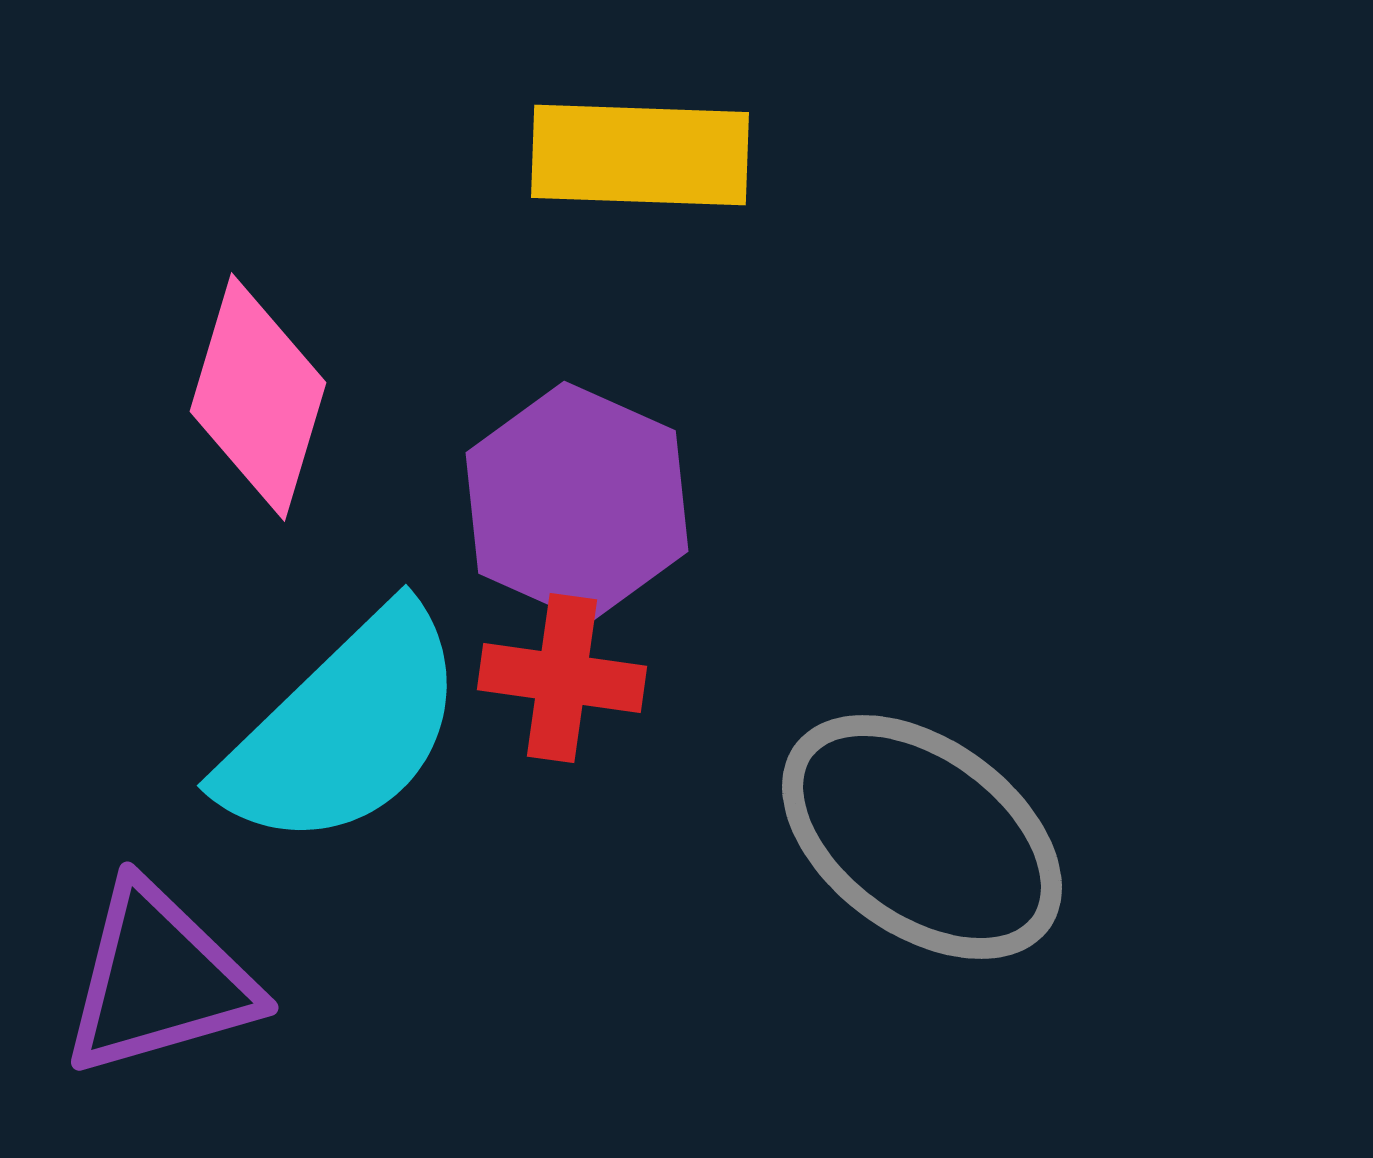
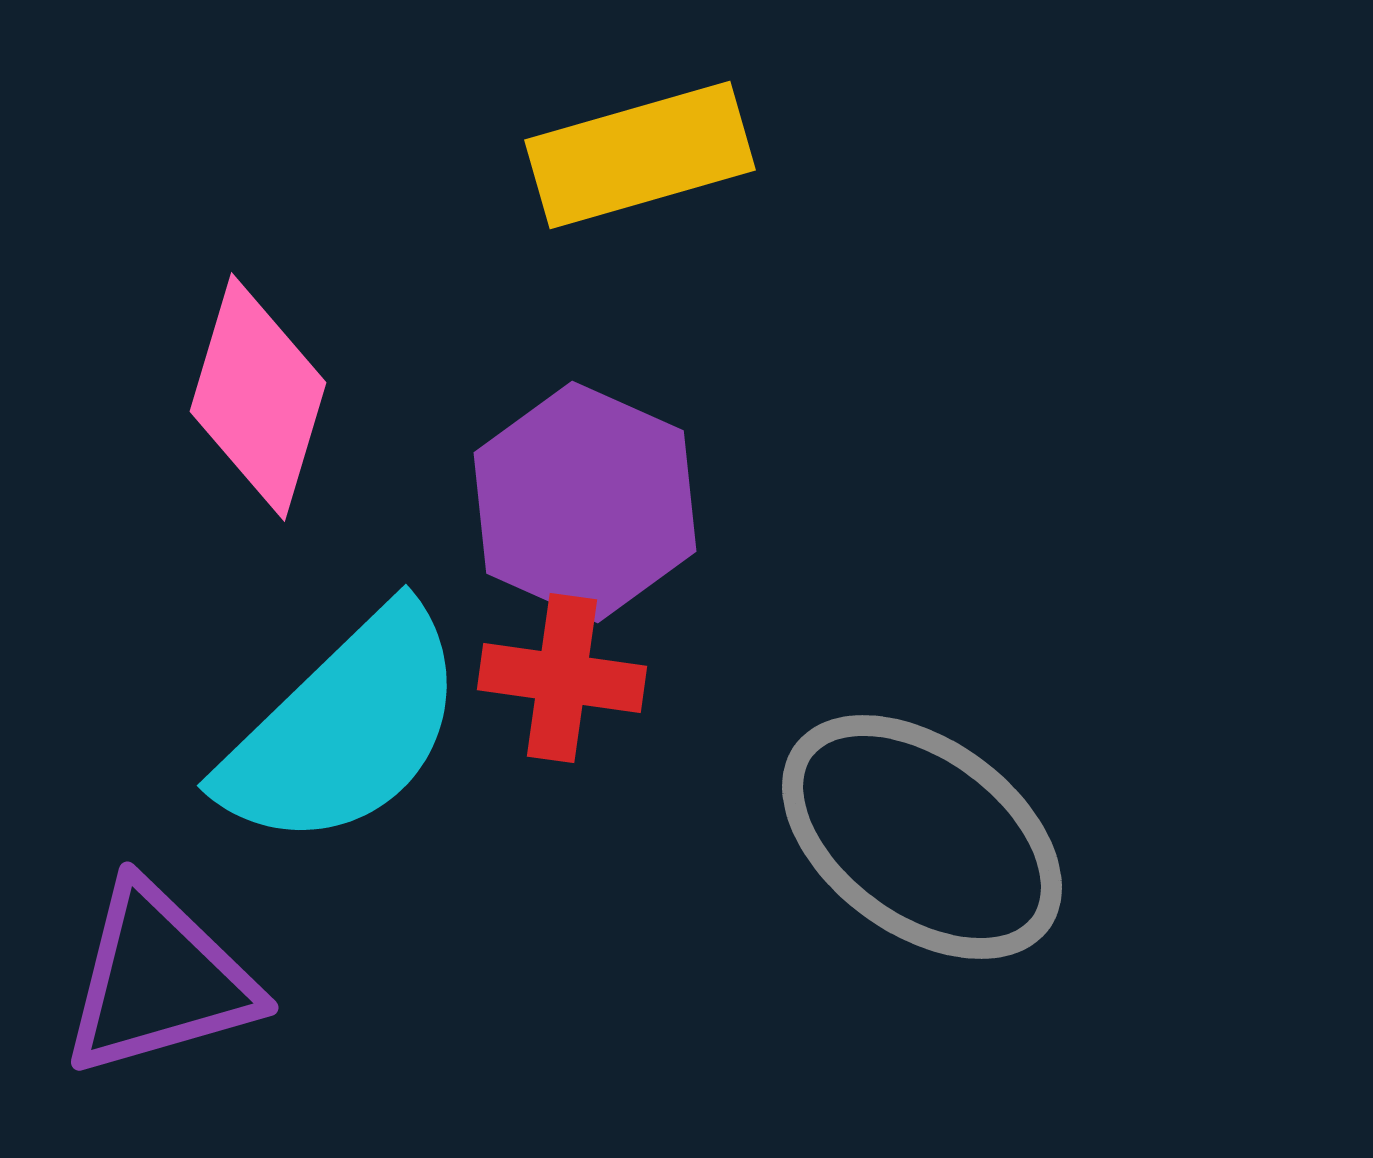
yellow rectangle: rotated 18 degrees counterclockwise
purple hexagon: moved 8 px right
